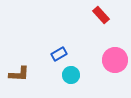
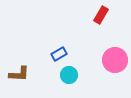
red rectangle: rotated 72 degrees clockwise
cyan circle: moved 2 px left
